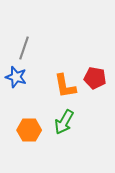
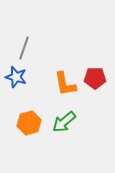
red pentagon: rotated 10 degrees counterclockwise
orange L-shape: moved 2 px up
green arrow: rotated 20 degrees clockwise
orange hexagon: moved 7 px up; rotated 15 degrees counterclockwise
